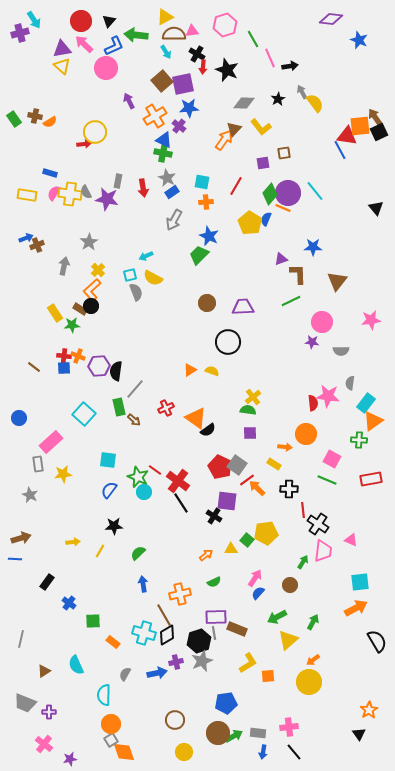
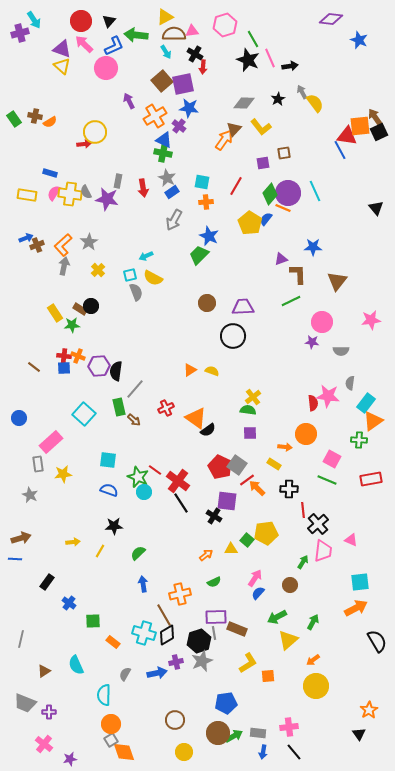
purple triangle at (62, 49): rotated 30 degrees clockwise
black cross at (197, 54): moved 2 px left
black star at (227, 70): moved 21 px right, 10 px up
blue star at (189, 108): rotated 12 degrees clockwise
cyan line at (315, 191): rotated 15 degrees clockwise
blue semicircle at (266, 219): rotated 16 degrees clockwise
orange L-shape at (92, 290): moved 29 px left, 45 px up
black circle at (228, 342): moved 5 px right, 6 px up
blue semicircle at (109, 490): rotated 72 degrees clockwise
black cross at (318, 524): rotated 15 degrees clockwise
yellow circle at (309, 682): moved 7 px right, 4 px down
